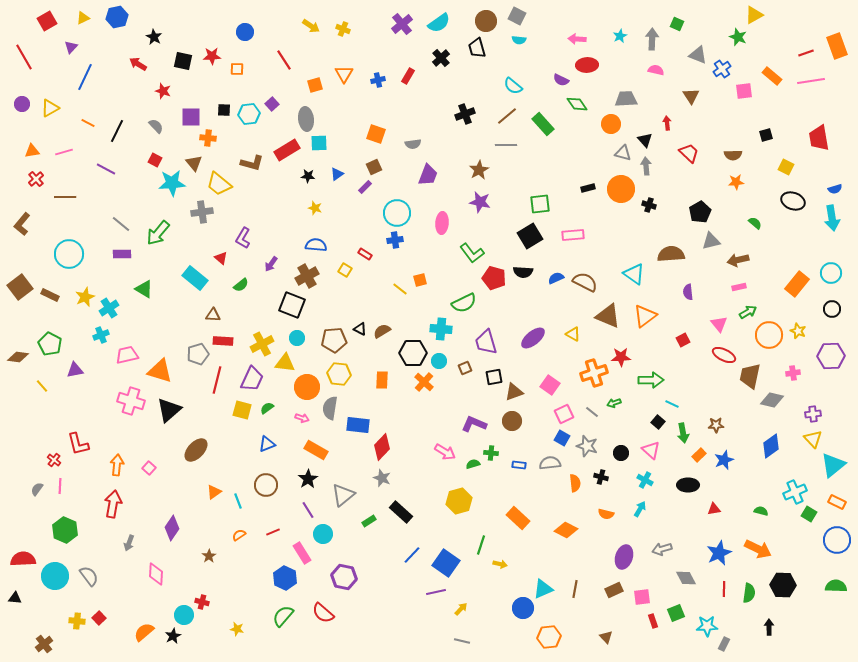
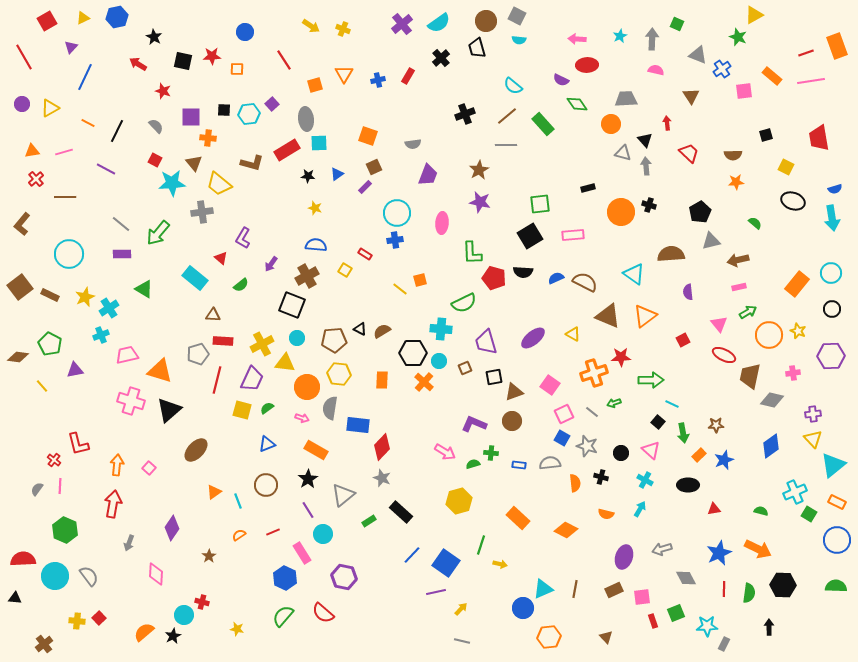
orange square at (376, 134): moved 8 px left, 2 px down
orange circle at (621, 189): moved 23 px down
green L-shape at (472, 253): rotated 35 degrees clockwise
